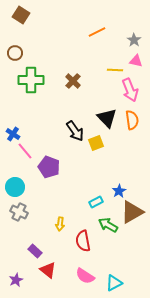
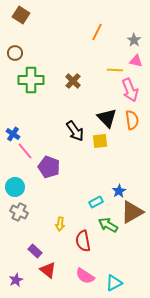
orange line: rotated 36 degrees counterclockwise
yellow square: moved 4 px right, 2 px up; rotated 14 degrees clockwise
